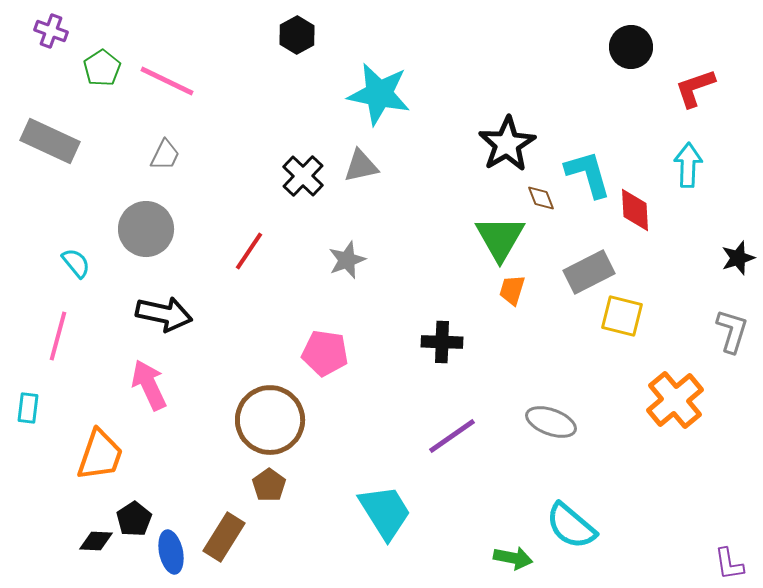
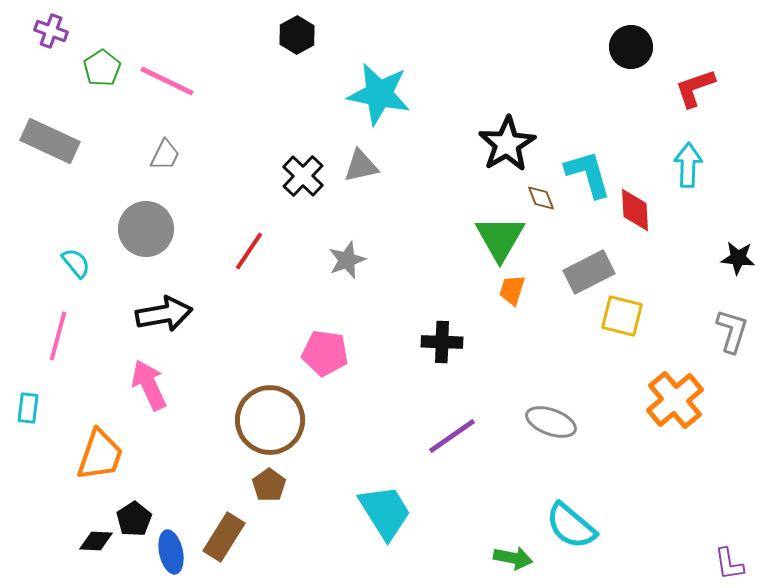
black star at (738, 258): rotated 24 degrees clockwise
black arrow at (164, 314): rotated 22 degrees counterclockwise
